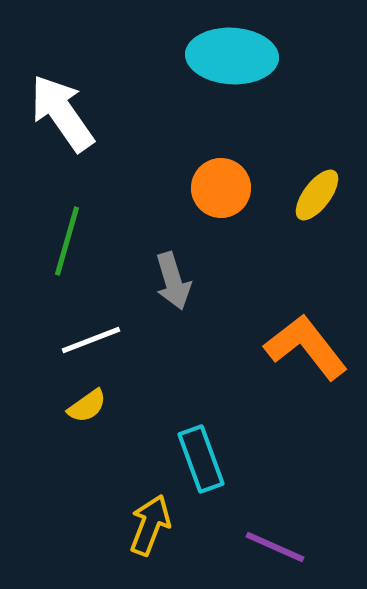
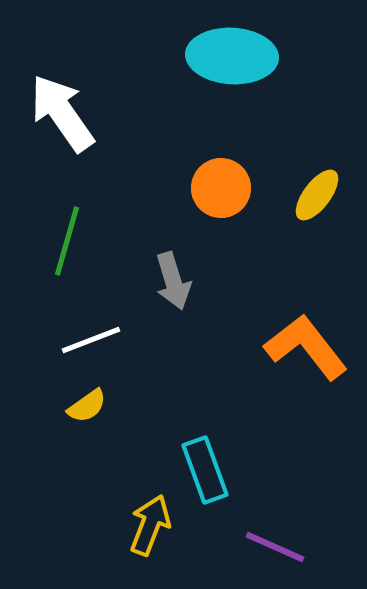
cyan rectangle: moved 4 px right, 11 px down
